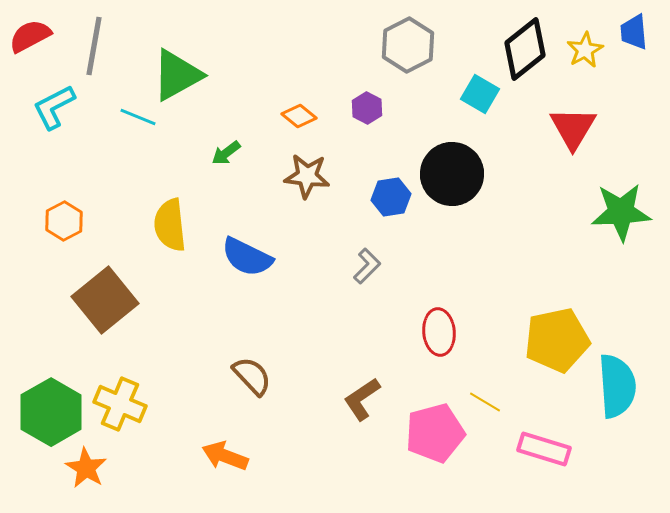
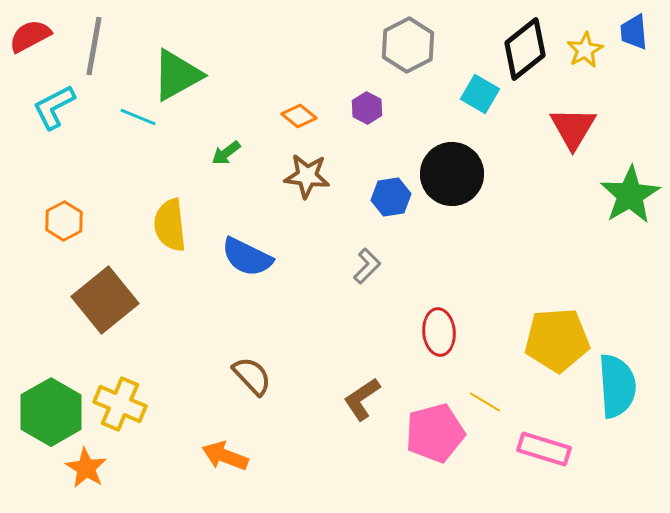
green star: moved 9 px right, 17 px up; rotated 28 degrees counterclockwise
yellow pentagon: rotated 8 degrees clockwise
